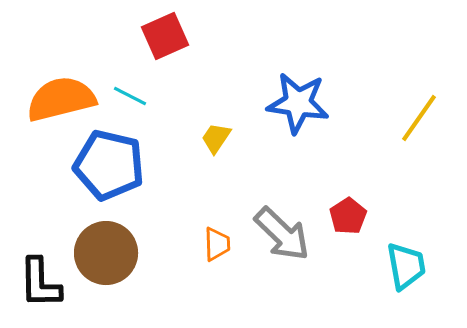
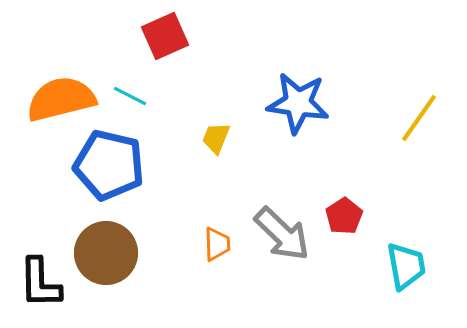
yellow trapezoid: rotated 12 degrees counterclockwise
red pentagon: moved 4 px left
